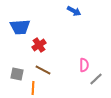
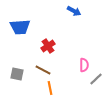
red cross: moved 9 px right, 1 px down
orange line: moved 17 px right; rotated 16 degrees counterclockwise
